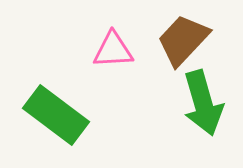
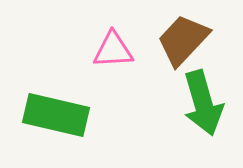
green rectangle: rotated 24 degrees counterclockwise
